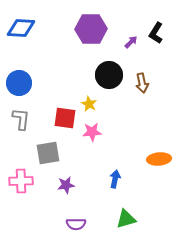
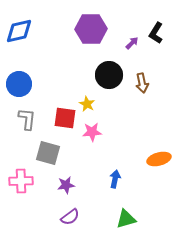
blue diamond: moved 2 px left, 3 px down; rotated 16 degrees counterclockwise
purple arrow: moved 1 px right, 1 px down
blue circle: moved 1 px down
yellow star: moved 2 px left
gray L-shape: moved 6 px right
gray square: rotated 25 degrees clockwise
orange ellipse: rotated 10 degrees counterclockwise
purple semicircle: moved 6 px left, 7 px up; rotated 36 degrees counterclockwise
